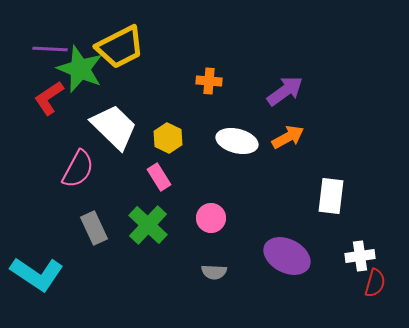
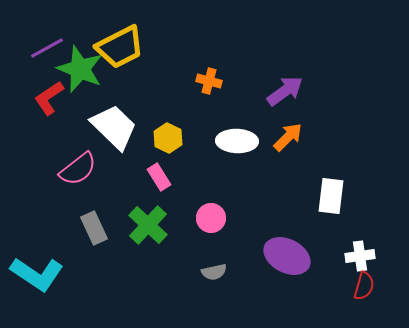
purple line: moved 3 px left, 1 px up; rotated 32 degrees counterclockwise
orange cross: rotated 10 degrees clockwise
orange arrow: rotated 16 degrees counterclockwise
white ellipse: rotated 12 degrees counterclockwise
pink semicircle: rotated 24 degrees clockwise
gray semicircle: rotated 15 degrees counterclockwise
red semicircle: moved 11 px left, 3 px down
